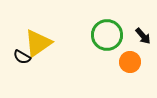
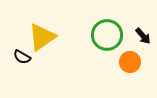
yellow triangle: moved 4 px right, 6 px up
